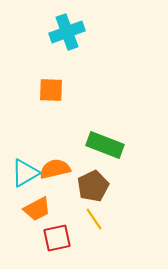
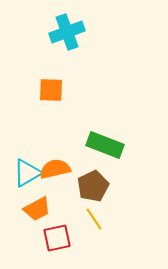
cyan triangle: moved 2 px right
